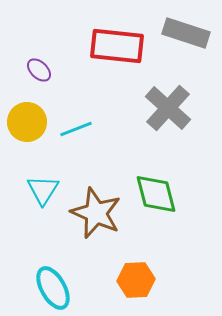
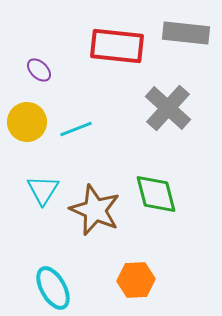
gray rectangle: rotated 12 degrees counterclockwise
brown star: moved 1 px left, 3 px up
